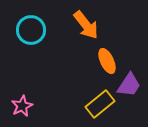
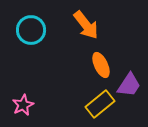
orange ellipse: moved 6 px left, 4 px down
pink star: moved 1 px right, 1 px up
